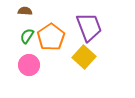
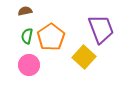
brown semicircle: rotated 16 degrees counterclockwise
purple trapezoid: moved 12 px right, 2 px down
green semicircle: rotated 21 degrees counterclockwise
